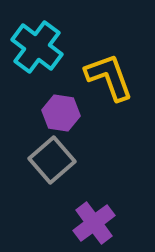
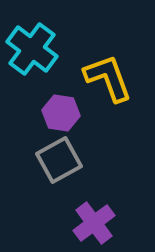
cyan cross: moved 5 px left, 2 px down
yellow L-shape: moved 1 px left, 1 px down
gray square: moved 7 px right; rotated 12 degrees clockwise
